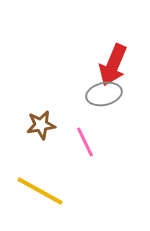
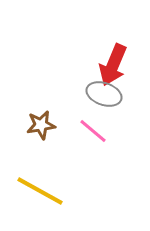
gray ellipse: rotated 32 degrees clockwise
pink line: moved 8 px right, 11 px up; rotated 24 degrees counterclockwise
